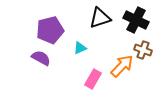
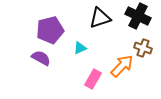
black cross: moved 2 px right, 4 px up
brown cross: moved 2 px up
